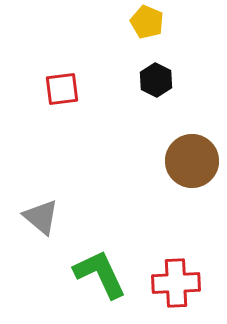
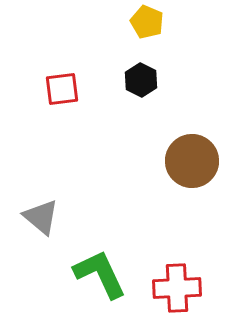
black hexagon: moved 15 px left
red cross: moved 1 px right, 5 px down
